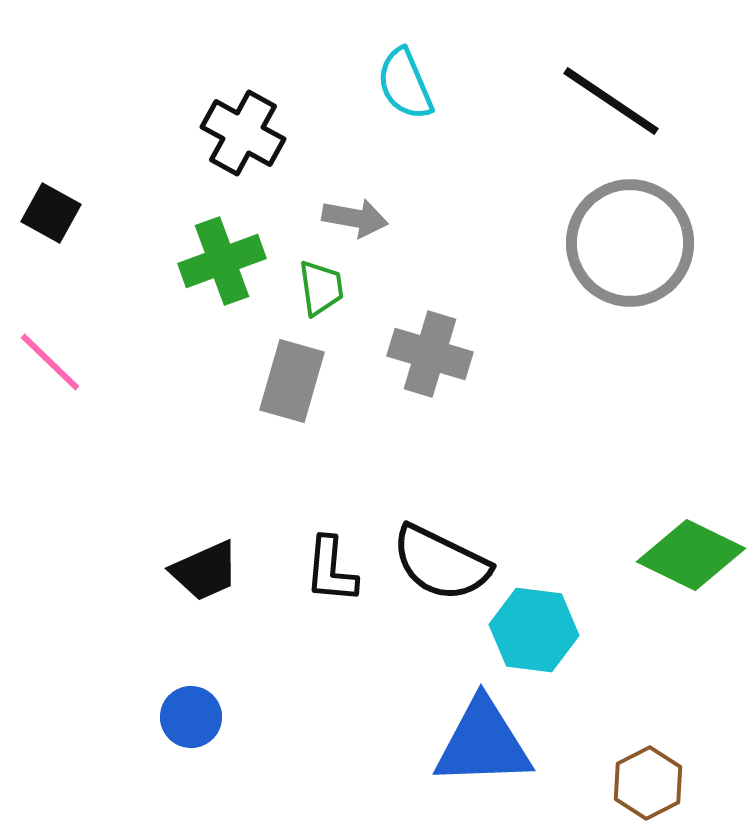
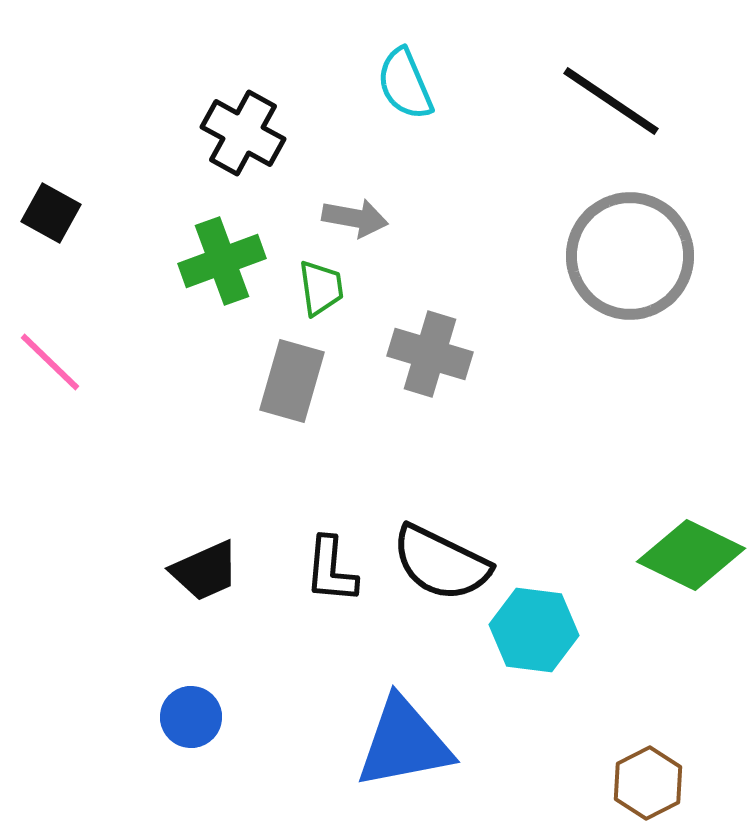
gray circle: moved 13 px down
blue triangle: moved 79 px left; rotated 9 degrees counterclockwise
